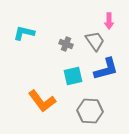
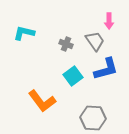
cyan square: rotated 24 degrees counterclockwise
gray hexagon: moved 3 px right, 7 px down
